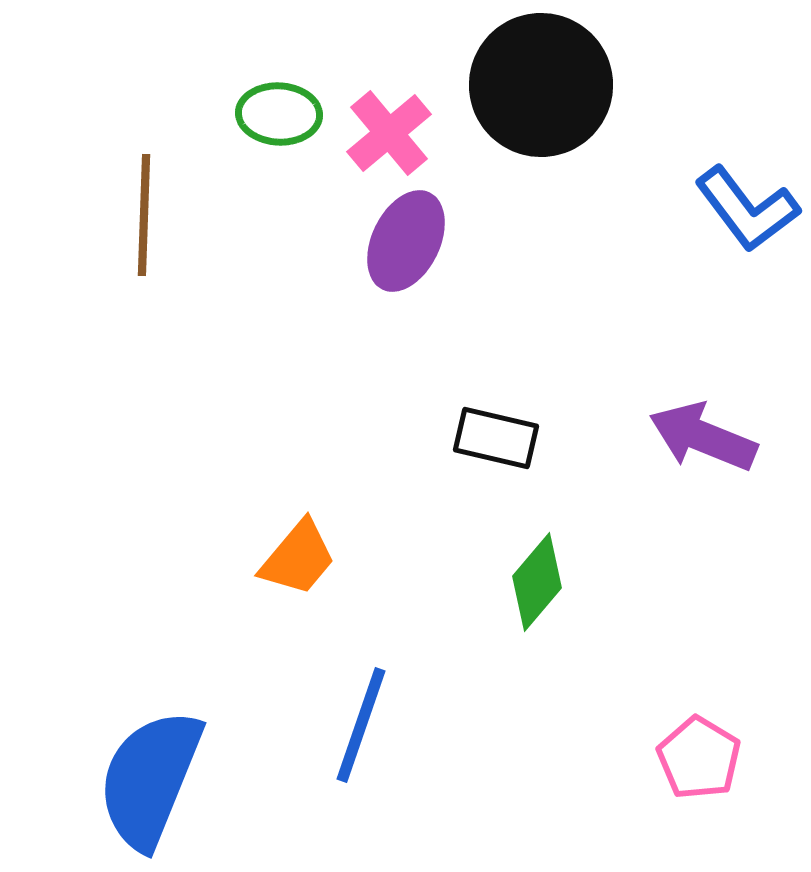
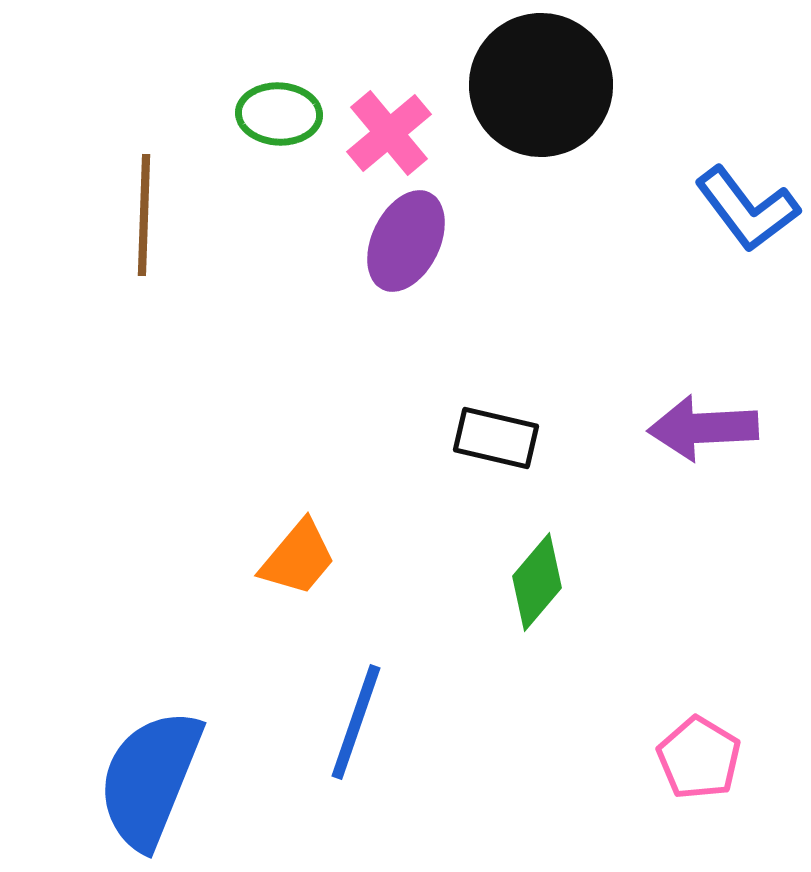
purple arrow: moved 9 px up; rotated 25 degrees counterclockwise
blue line: moved 5 px left, 3 px up
